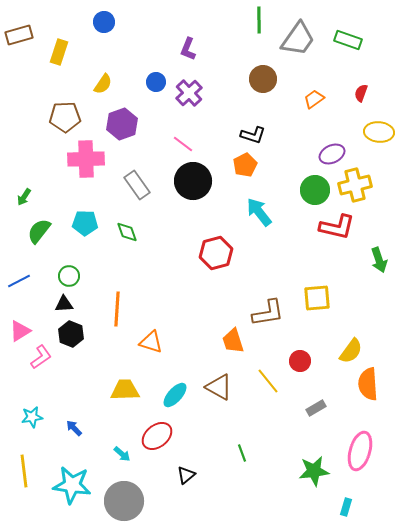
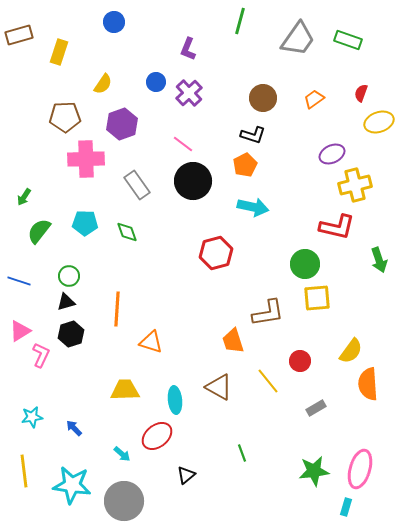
green line at (259, 20): moved 19 px left, 1 px down; rotated 16 degrees clockwise
blue circle at (104, 22): moved 10 px right
brown circle at (263, 79): moved 19 px down
yellow ellipse at (379, 132): moved 10 px up; rotated 24 degrees counterclockwise
green circle at (315, 190): moved 10 px left, 74 px down
cyan arrow at (259, 212): moved 6 px left, 5 px up; rotated 140 degrees clockwise
blue line at (19, 281): rotated 45 degrees clockwise
black triangle at (64, 304): moved 2 px right, 2 px up; rotated 12 degrees counterclockwise
black hexagon at (71, 334): rotated 20 degrees clockwise
pink L-shape at (41, 357): moved 2 px up; rotated 30 degrees counterclockwise
cyan ellipse at (175, 395): moved 5 px down; rotated 48 degrees counterclockwise
pink ellipse at (360, 451): moved 18 px down
